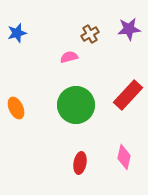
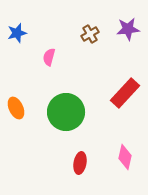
purple star: moved 1 px left
pink semicircle: moved 20 px left; rotated 60 degrees counterclockwise
red rectangle: moved 3 px left, 2 px up
green circle: moved 10 px left, 7 px down
pink diamond: moved 1 px right
